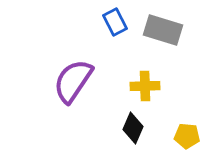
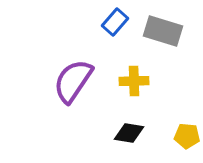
blue rectangle: rotated 68 degrees clockwise
gray rectangle: moved 1 px down
yellow cross: moved 11 px left, 5 px up
black diamond: moved 4 px left, 5 px down; rotated 76 degrees clockwise
